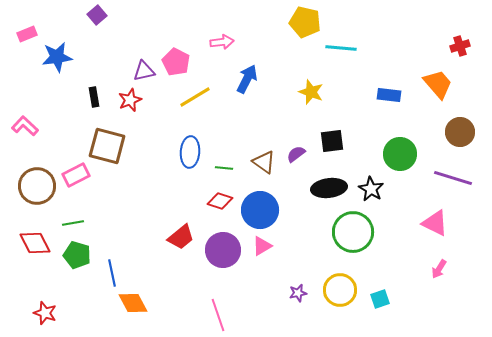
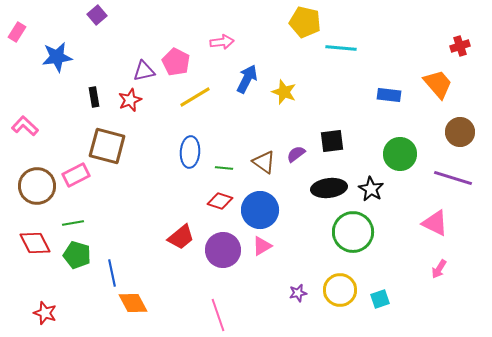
pink rectangle at (27, 34): moved 10 px left, 2 px up; rotated 36 degrees counterclockwise
yellow star at (311, 92): moved 27 px left
